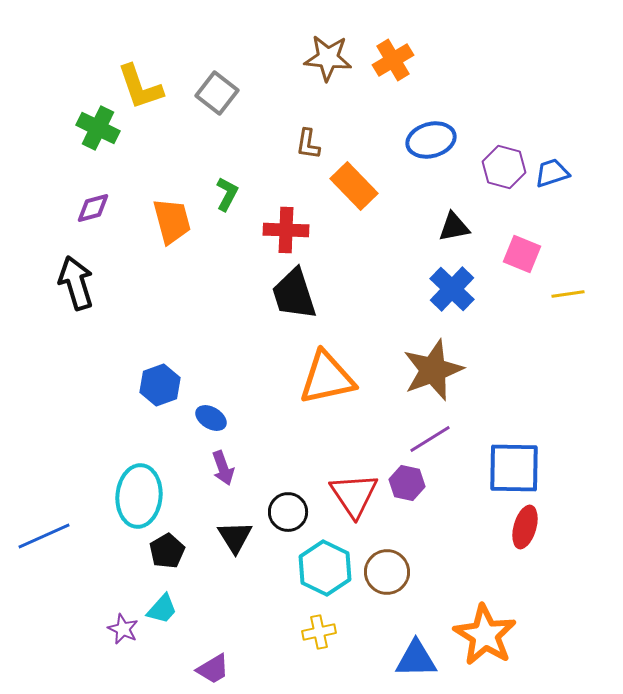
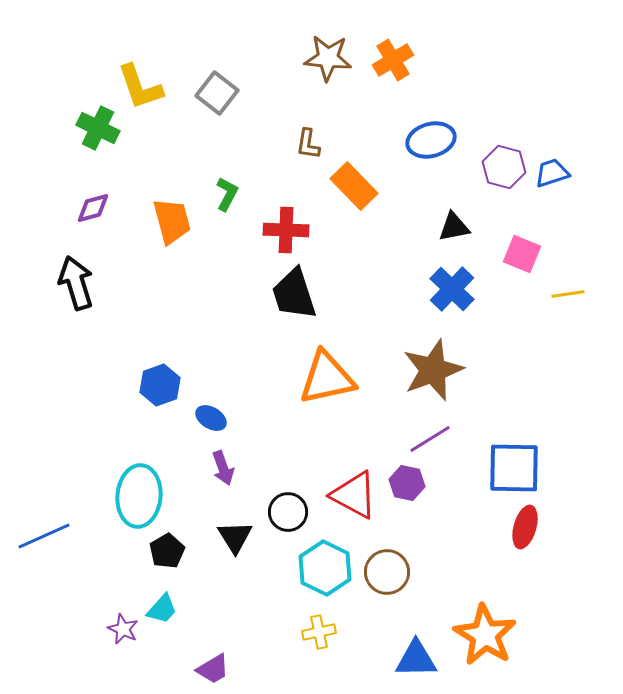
red triangle at (354, 495): rotated 28 degrees counterclockwise
